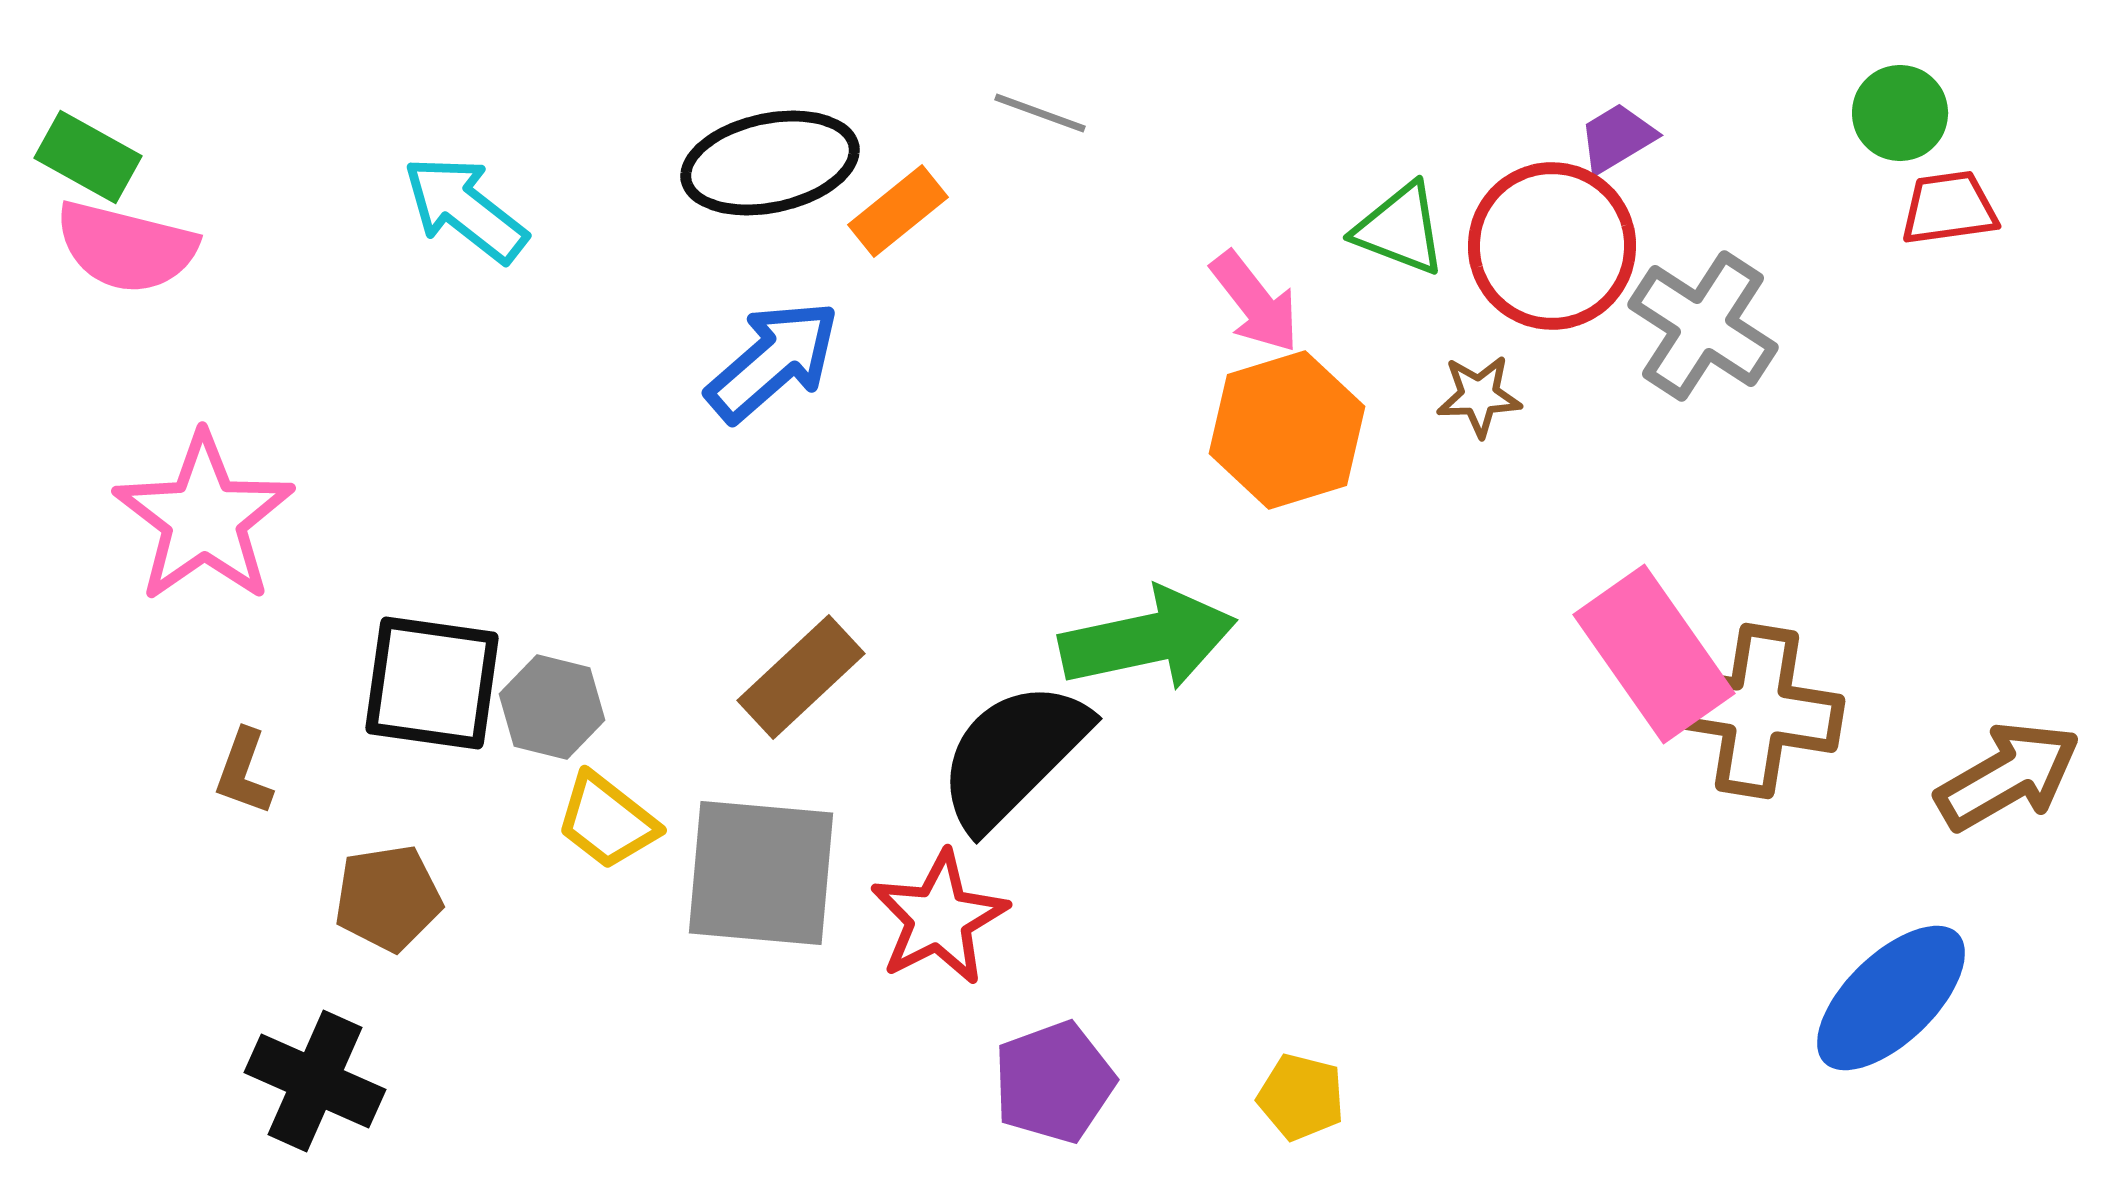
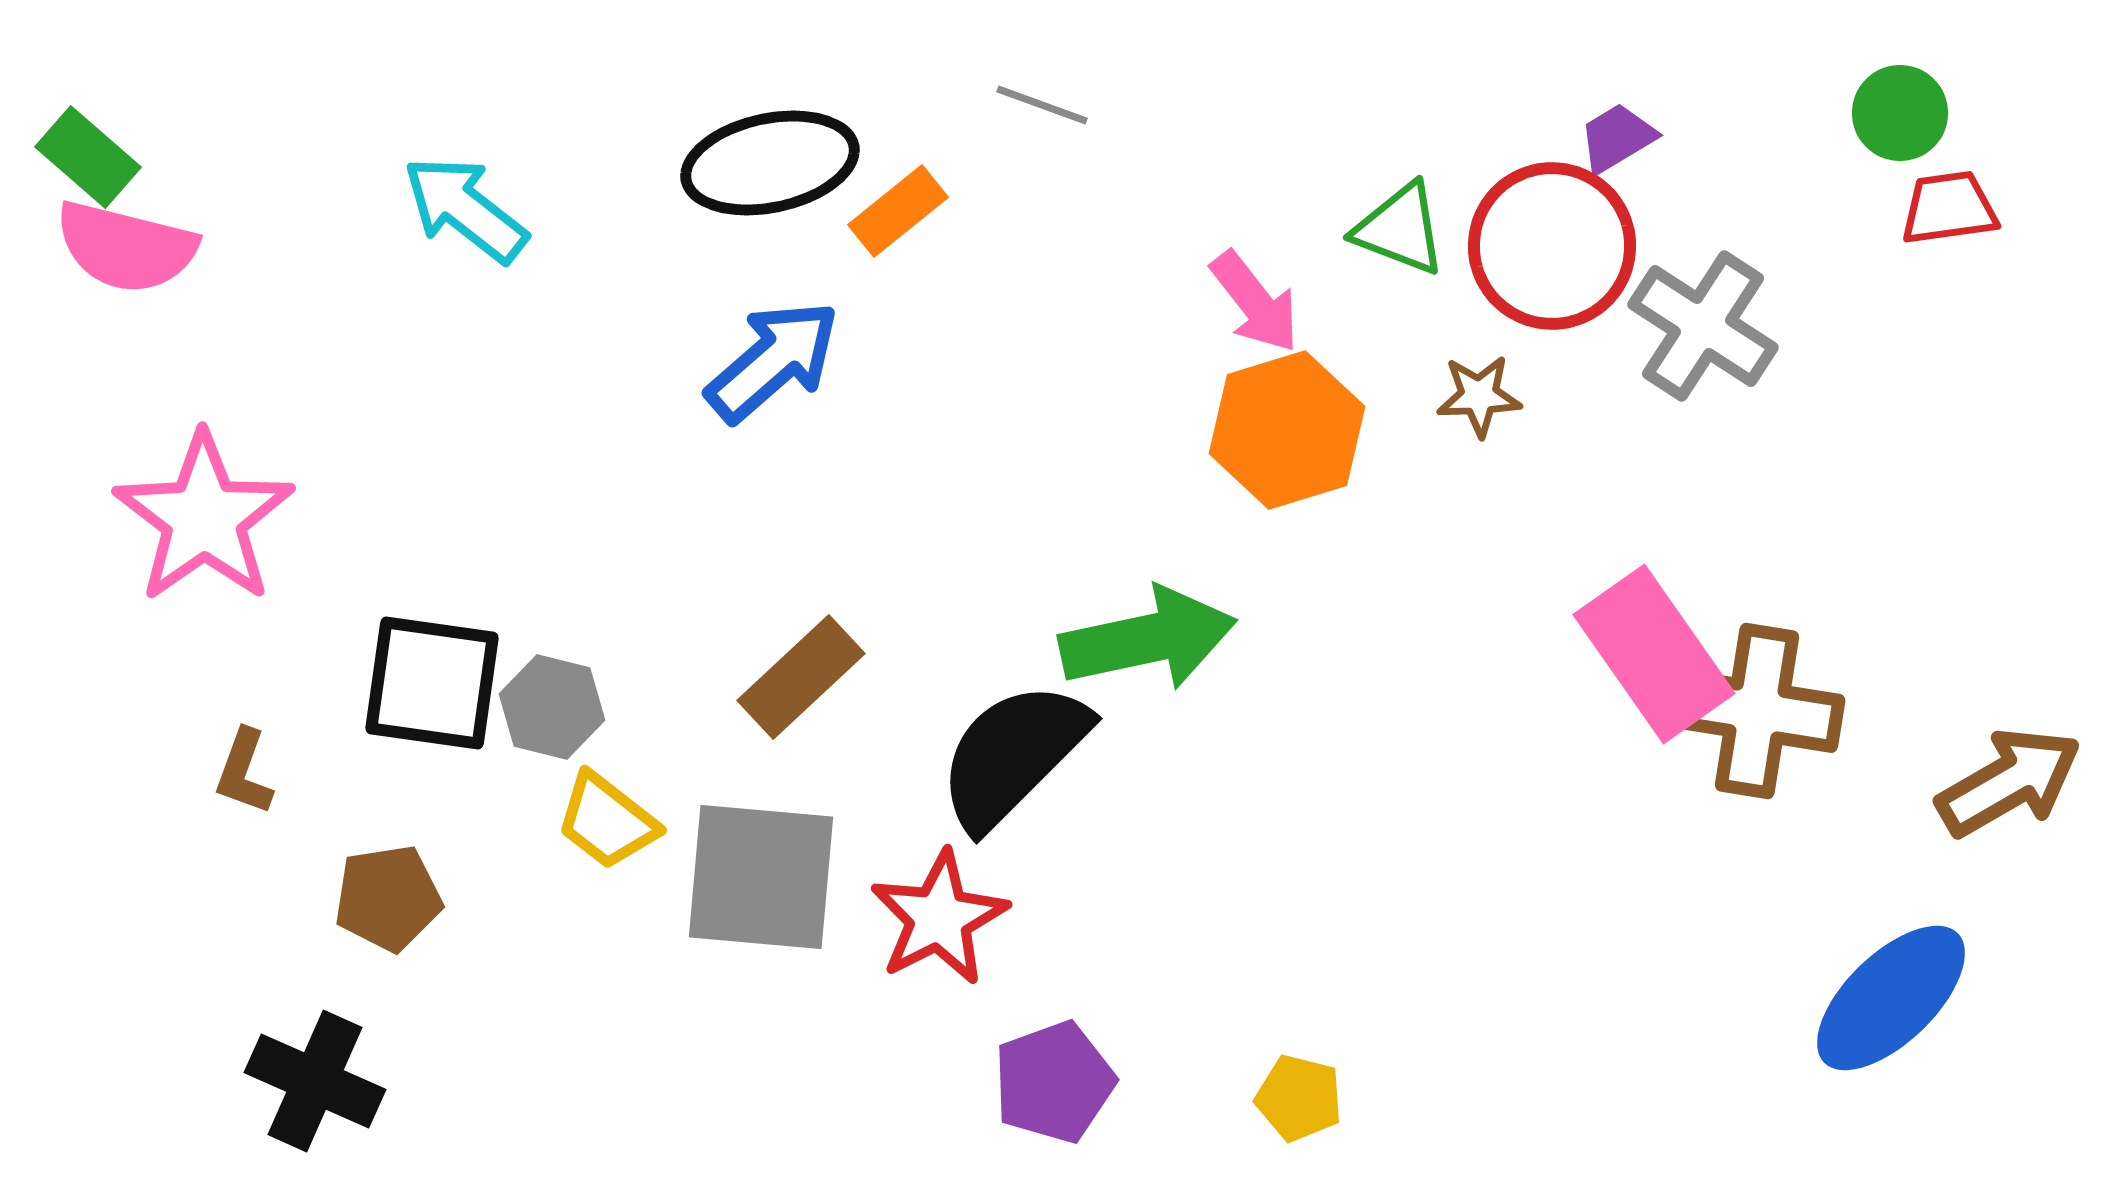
gray line: moved 2 px right, 8 px up
green rectangle: rotated 12 degrees clockwise
brown arrow: moved 1 px right, 6 px down
gray square: moved 4 px down
yellow pentagon: moved 2 px left, 1 px down
